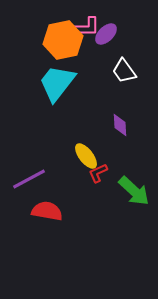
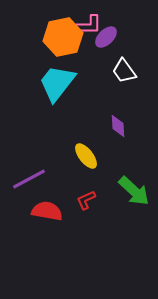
pink L-shape: moved 2 px right, 2 px up
purple ellipse: moved 3 px down
orange hexagon: moved 3 px up
purple diamond: moved 2 px left, 1 px down
red L-shape: moved 12 px left, 27 px down
